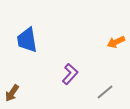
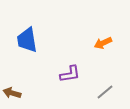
orange arrow: moved 13 px left, 1 px down
purple L-shape: rotated 40 degrees clockwise
brown arrow: rotated 72 degrees clockwise
